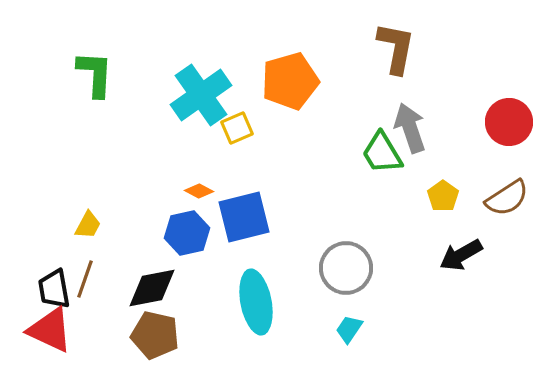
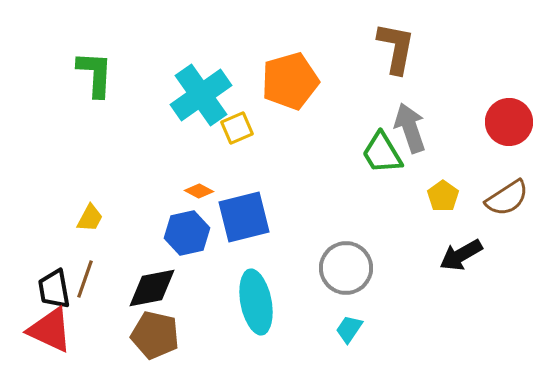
yellow trapezoid: moved 2 px right, 7 px up
